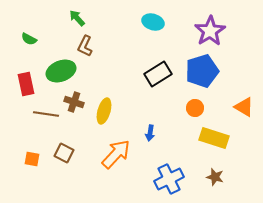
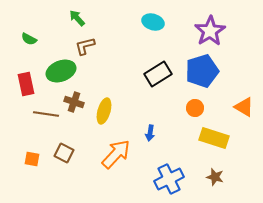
brown L-shape: rotated 50 degrees clockwise
